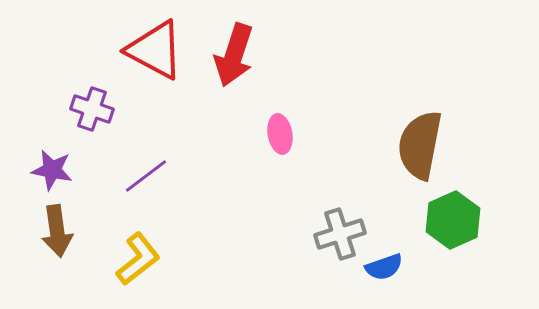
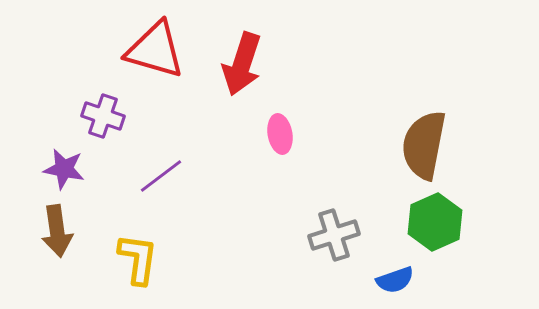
red triangle: rotated 12 degrees counterclockwise
red arrow: moved 8 px right, 9 px down
purple cross: moved 11 px right, 7 px down
brown semicircle: moved 4 px right
purple star: moved 12 px right, 1 px up
purple line: moved 15 px right
green hexagon: moved 18 px left, 2 px down
gray cross: moved 6 px left, 1 px down
yellow L-shape: rotated 44 degrees counterclockwise
blue semicircle: moved 11 px right, 13 px down
